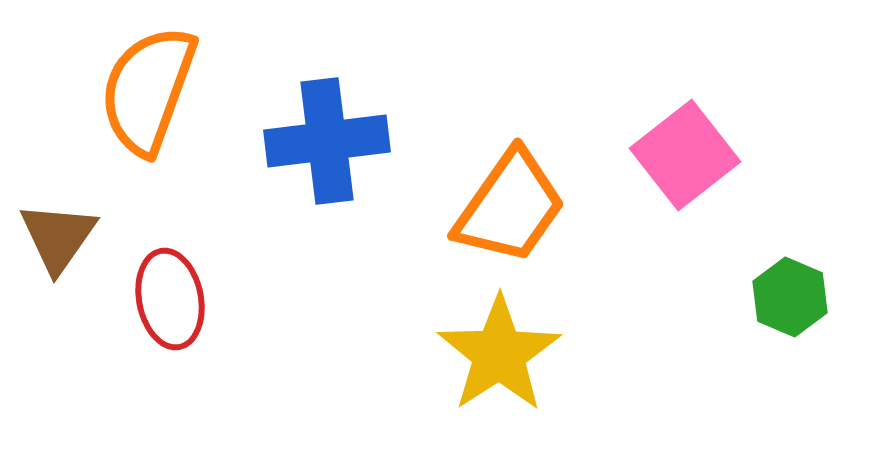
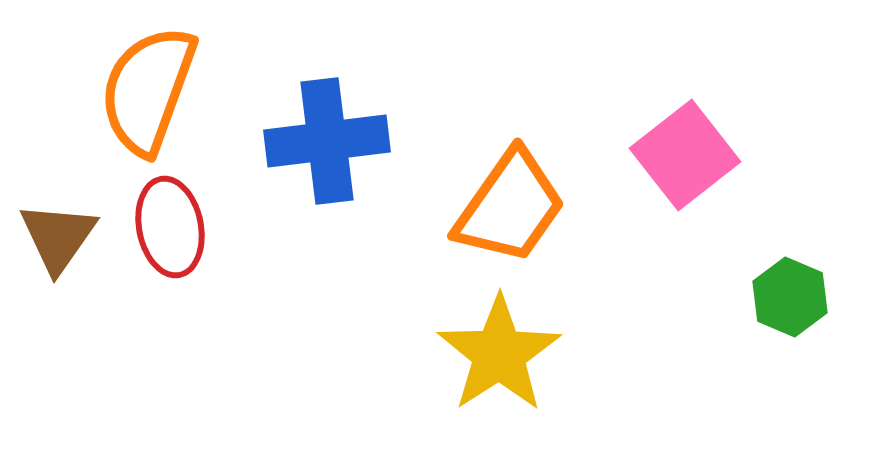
red ellipse: moved 72 px up
